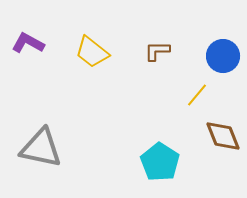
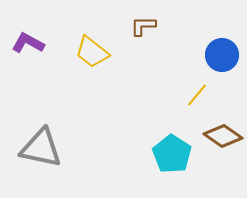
brown L-shape: moved 14 px left, 25 px up
blue circle: moved 1 px left, 1 px up
brown diamond: rotated 33 degrees counterclockwise
cyan pentagon: moved 12 px right, 8 px up
